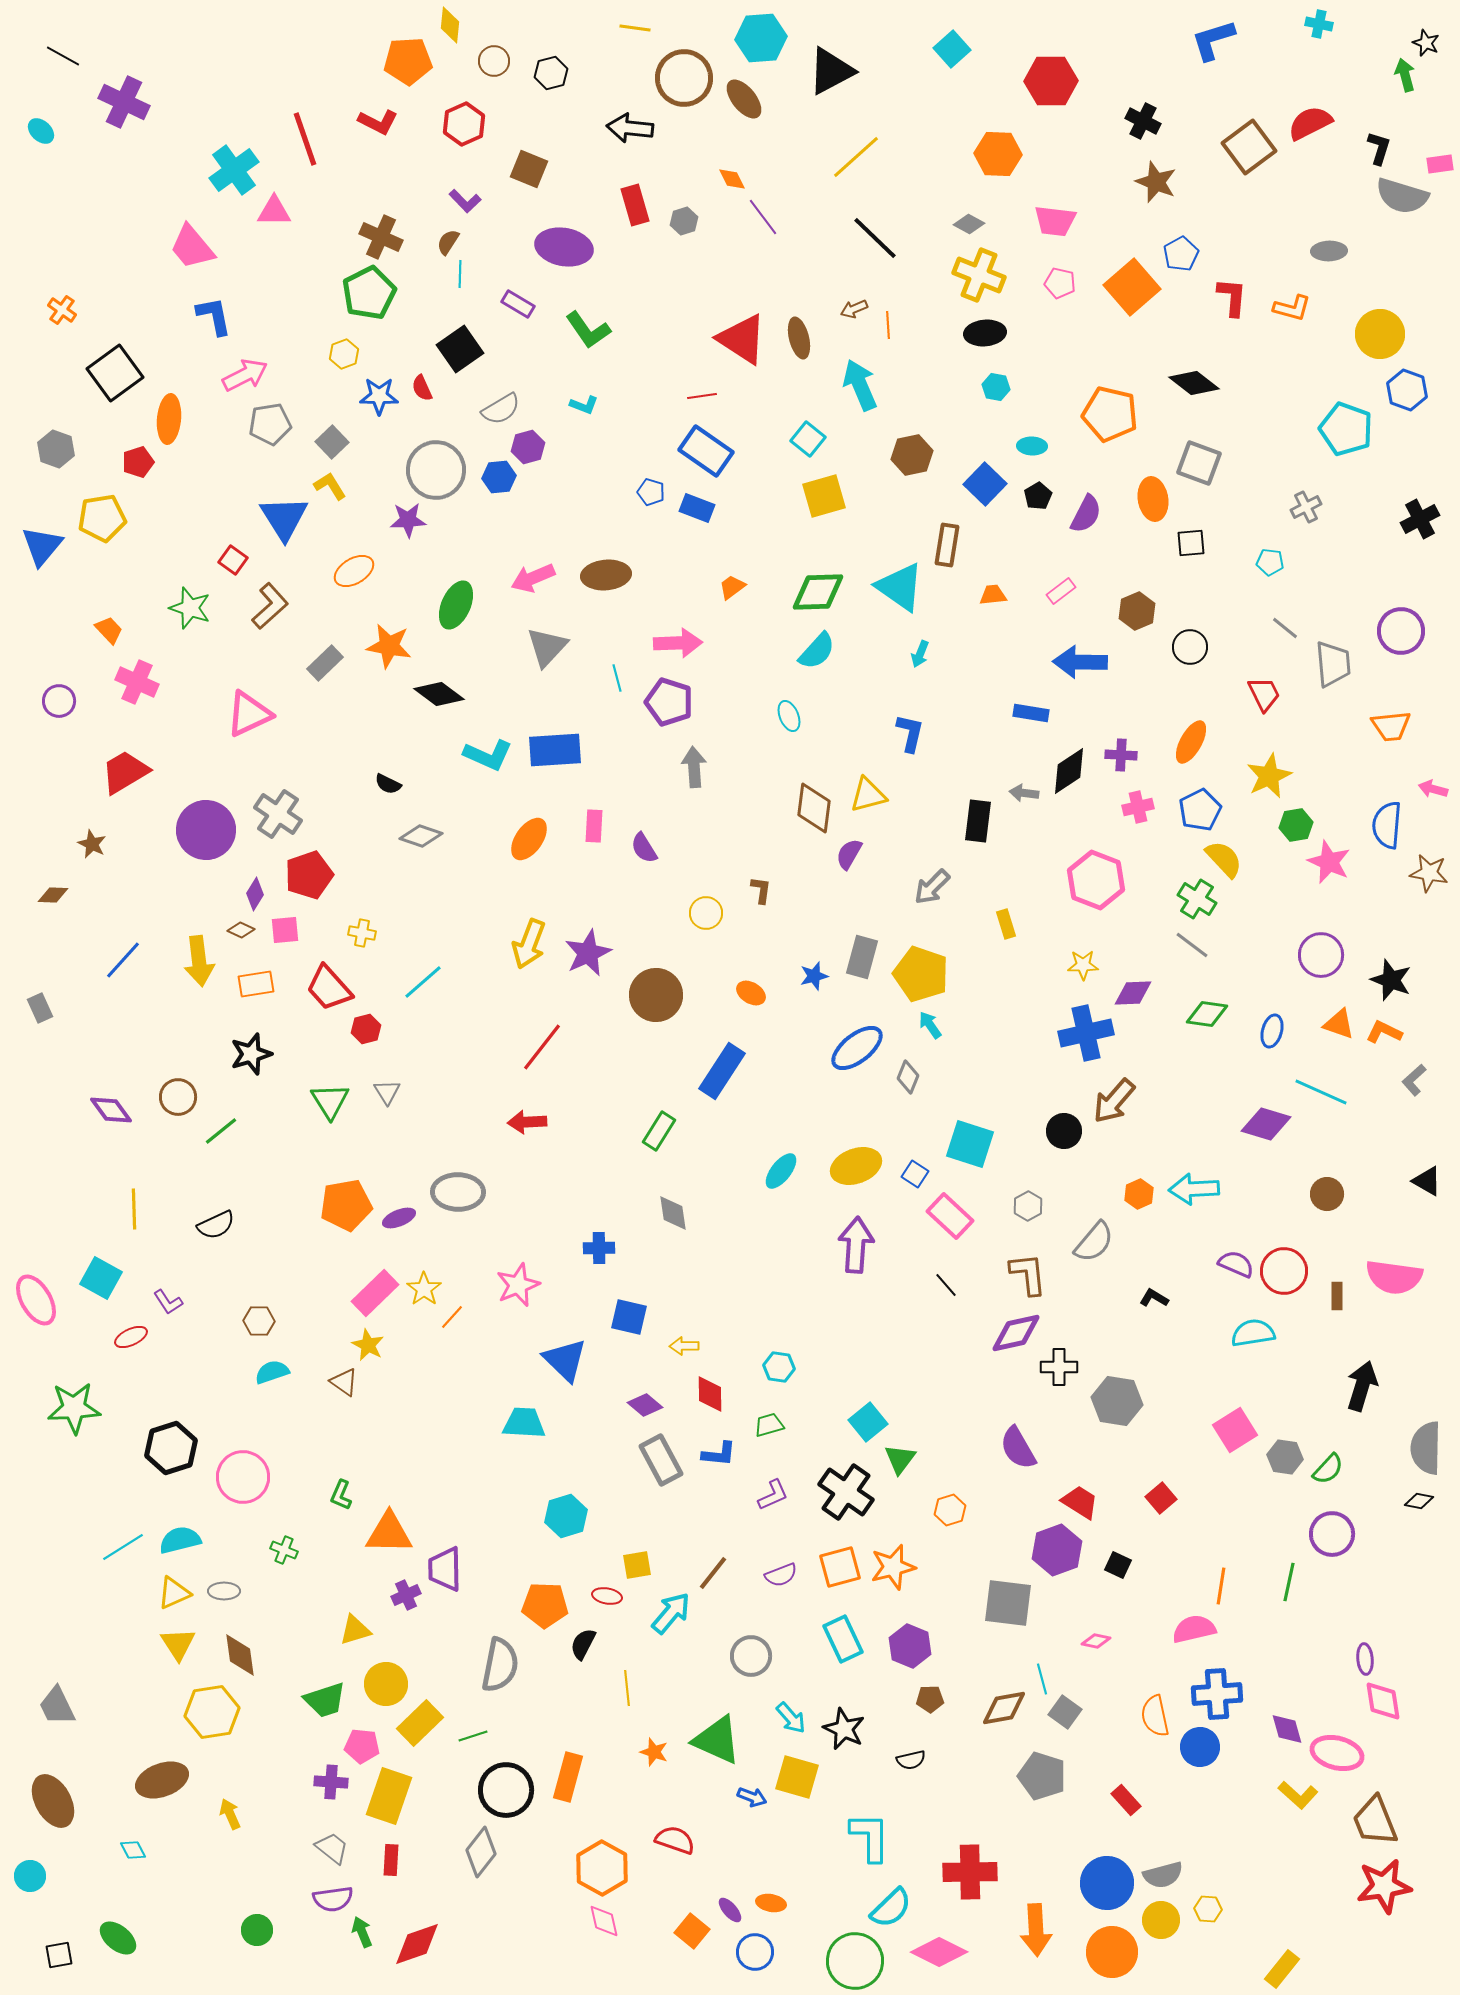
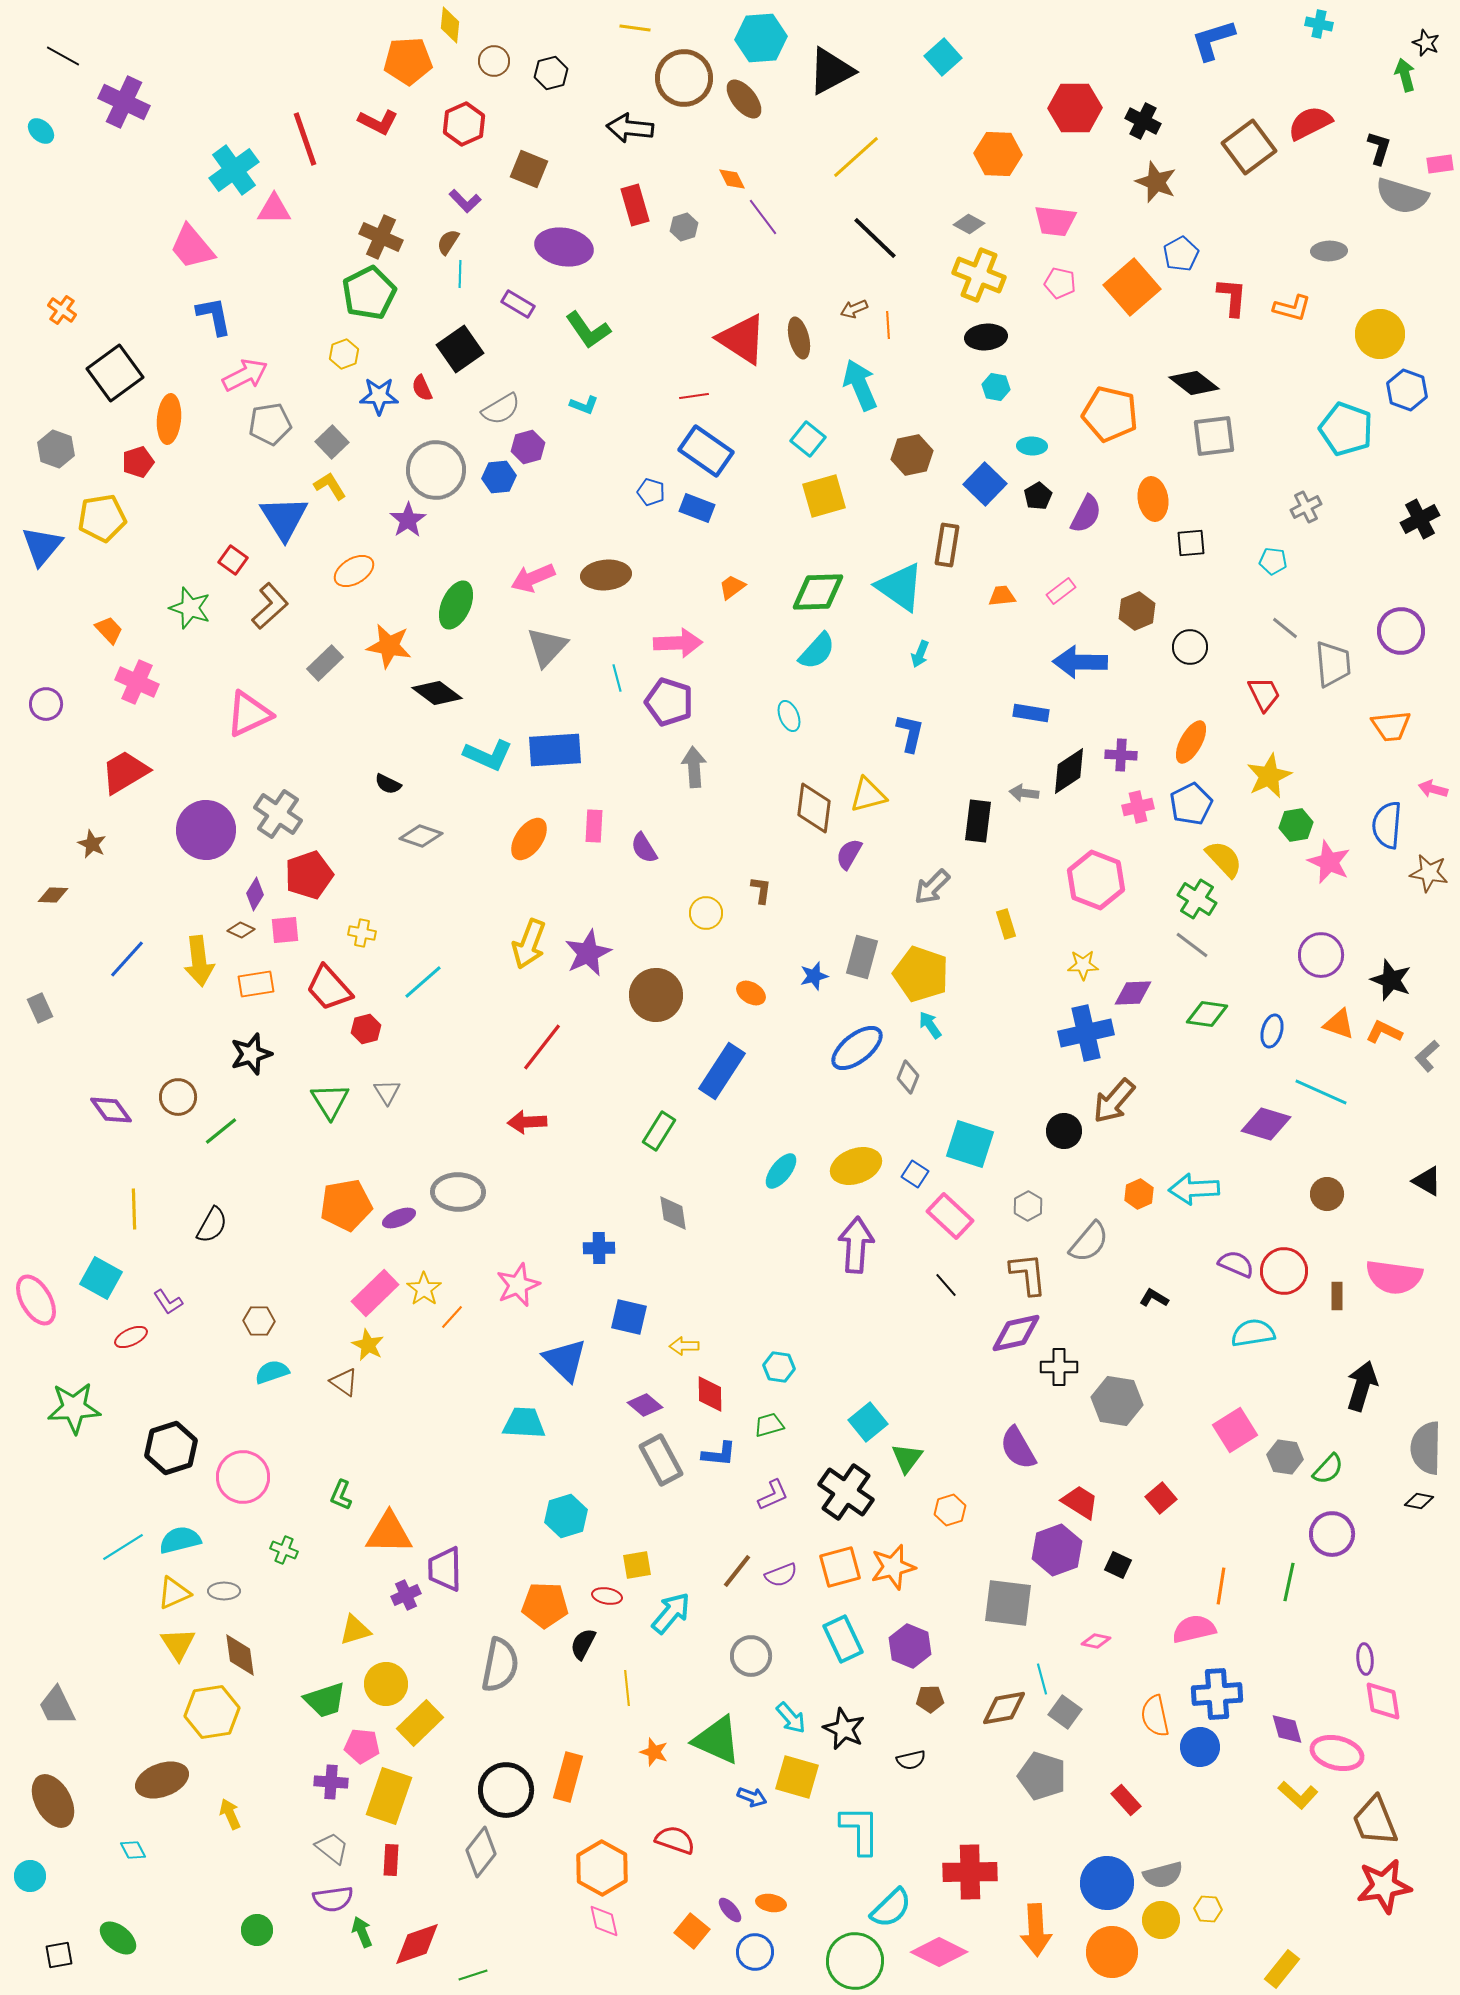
cyan square at (952, 49): moved 9 px left, 8 px down
red hexagon at (1051, 81): moved 24 px right, 27 px down
pink triangle at (274, 211): moved 2 px up
gray hexagon at (684, 221): moved 6 px down
black ellipse at (985, 333): moved 1 px right, 4 px down
red line at (702, 396): moved 8 px left
gray square at (1199, 463): moved 15 px right, 27 px up; rotated 27 degrees counterclockwise
purple star at (408, 520): rotated 30 degrees counterclockwise
cyan pentagon at (1270, 562): moved 3 px right, 1 px up
orange trapezoid at (993, 595): moved 9 px right, 1 px down
black diamond at (439, 694): moved 2 px left, 1 px up
purple circle at (59, 701): moved 13 px left, 3 px down
blue pentagon at (1200, 810): moved 9 px left, 6 px up
blue line at (123, 960): moved 4 px right, 1 px up
gray L-shape at (1414, 1080): moved 13 px right, 24 px up
black semicircle at (216, 1225): moved 4 px left; rotated 36 degrees counterclockwise
gray semicircle at (1094, 1242): moved 5 px left
green triangle at (900, 1459): moved 7 px right, 1 px up
brown line at (713, 1573): moved 24 px right, 2 px up
green line at (473, 1736): moved 239 px down
cyan L-shape at (870, 1837): moved 10 px left, 7 px up
